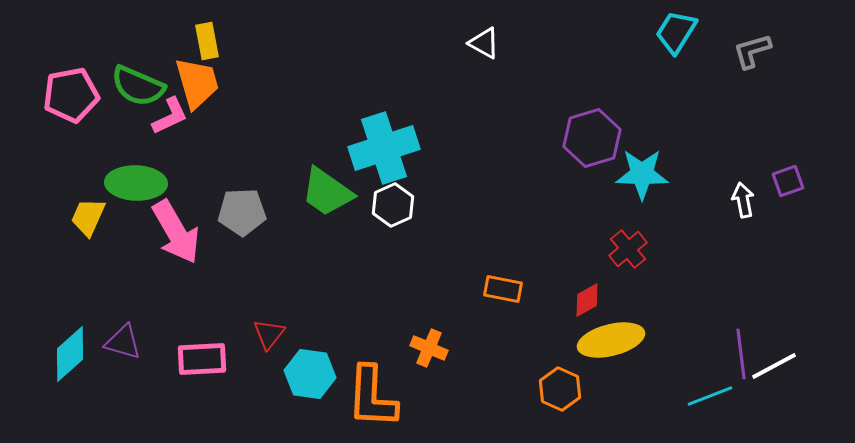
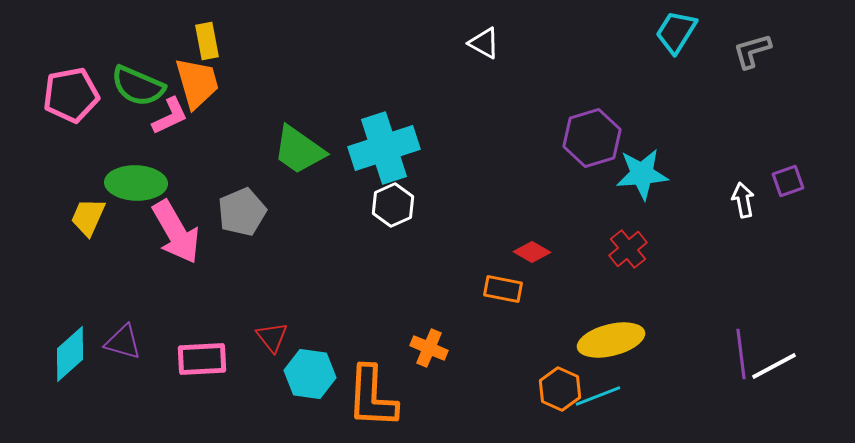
cyan star: rotated 6 degrees counterclockwise
green trapezoid: moved 28 px left, 42 px up
gray pentagon: rotated 21 degrees counterclockwise
red diamond: moved 55 px left, 48 px up; rotated 60 degrees clockwise
red triangle: moved 3 px right, 3 px down; rotated 16 degrees counterclockwise
cyan line: moved 112 px left
